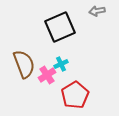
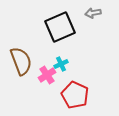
gray arrow: moved 4 px left, 2 px down
brown semicircle: moved 3 px left, 3 px up
red pentagon: rotated 16 degrees counterclockwise
